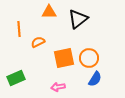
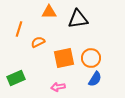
black triangle: rotated 30 degrees clockwise
orange line: rotated 21 degrees clockwise
orange circle: moved 2 px right
